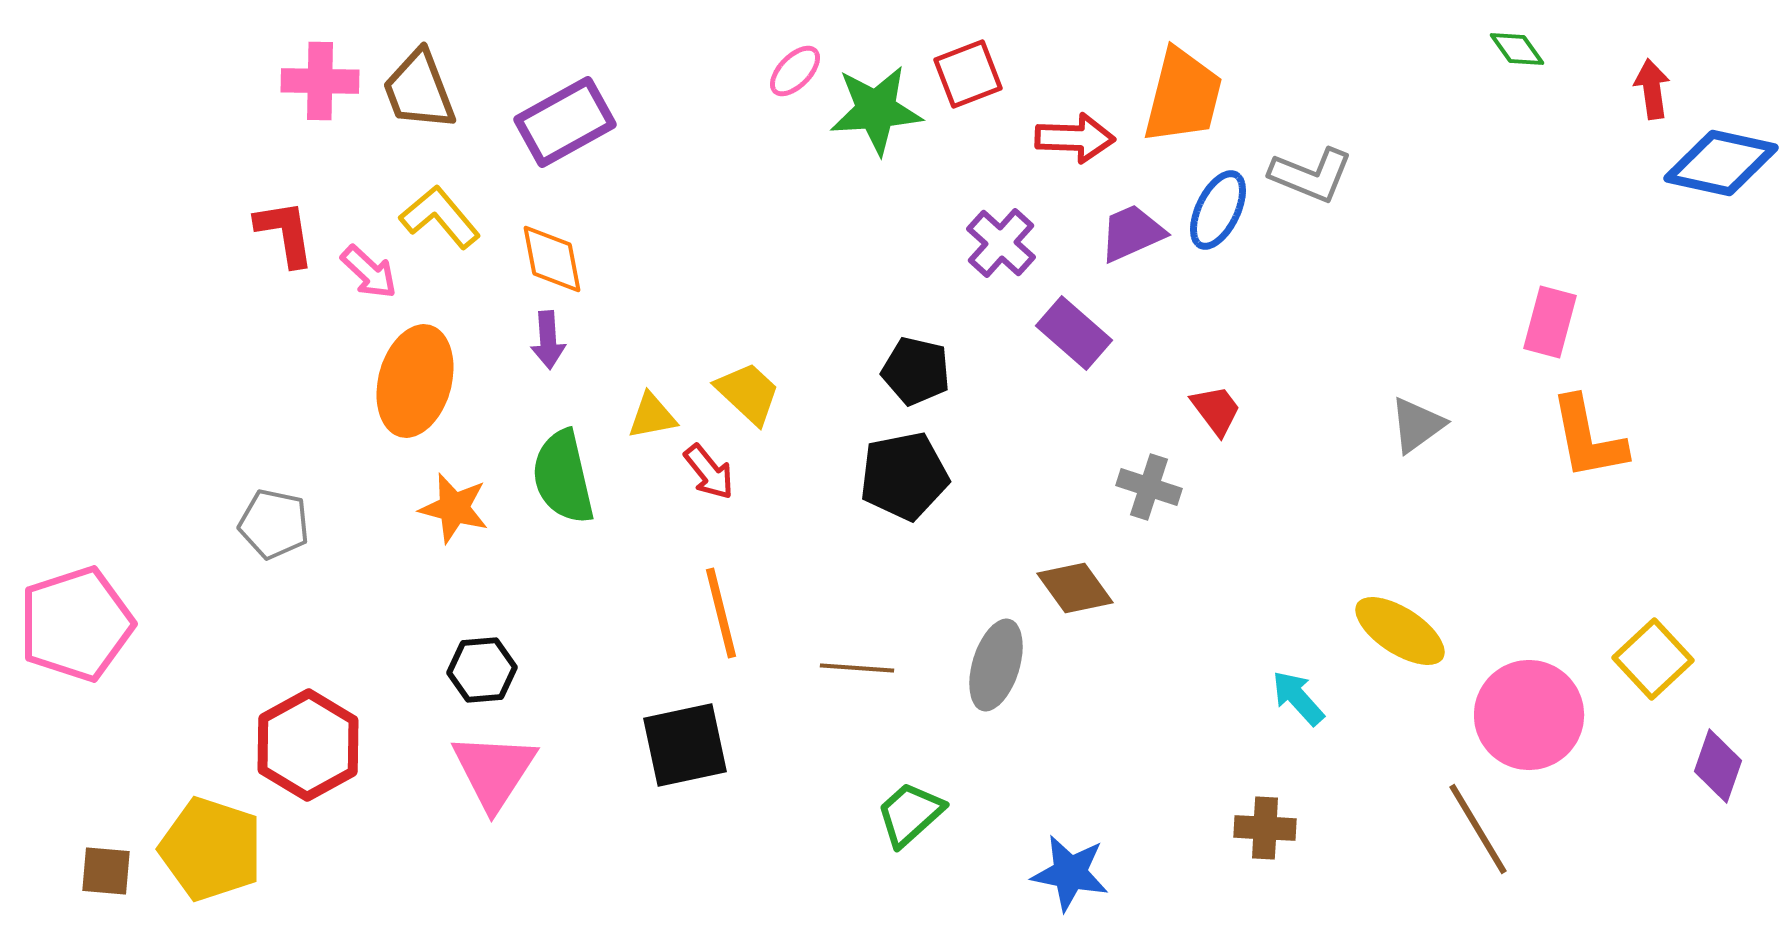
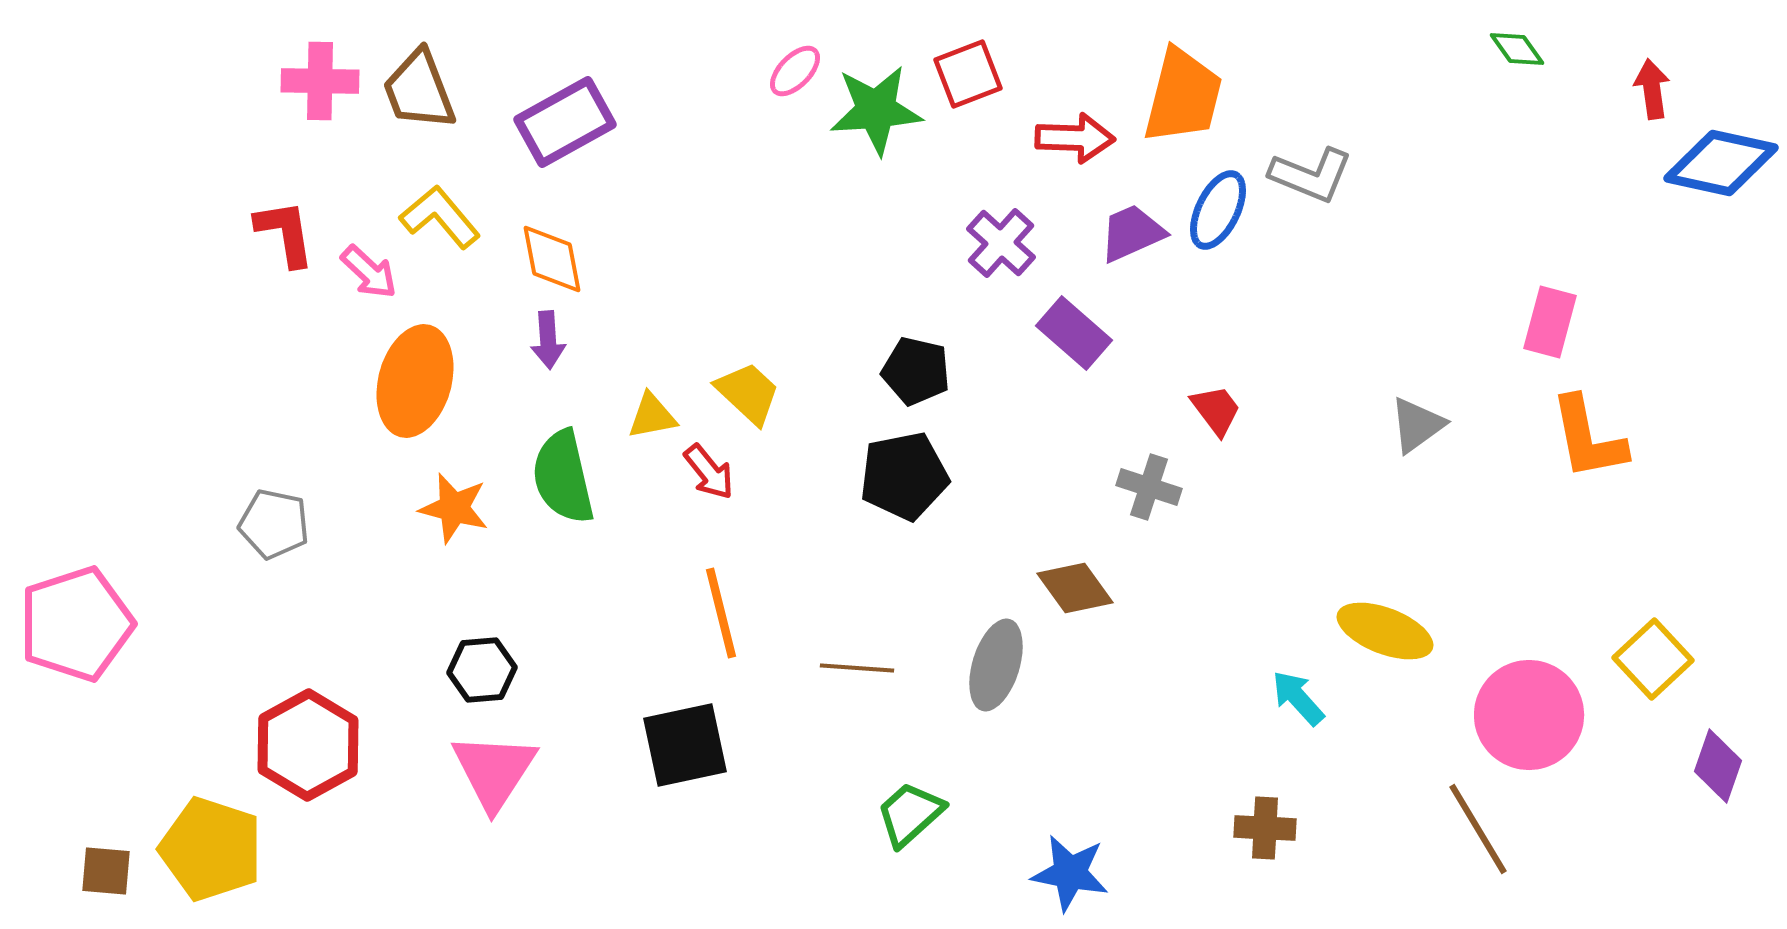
yellow ellipse at (1400, 631): moved 15 px left; rotated 12 degrees counterclockwise
